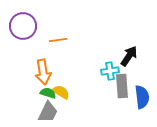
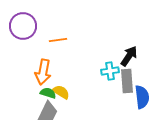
orange arrow: rotated 20 degrees clockwise
gray rectangle: moved 5 px right, 5 px up
